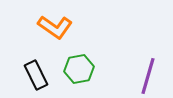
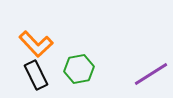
orange L-shape: moved 19 px left, 17 px down; rotated 12 degrees clockwise
purple line: moved 3 px right, 2 px up; rotated 42 degrees clockwise
